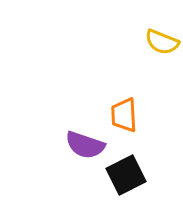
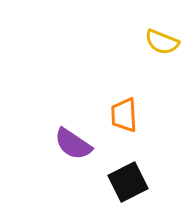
purple semicircle: moved 12 px left, 1 px up; rotated 15 degrees clockwise
black square: moved 2 px right, 7 px down
